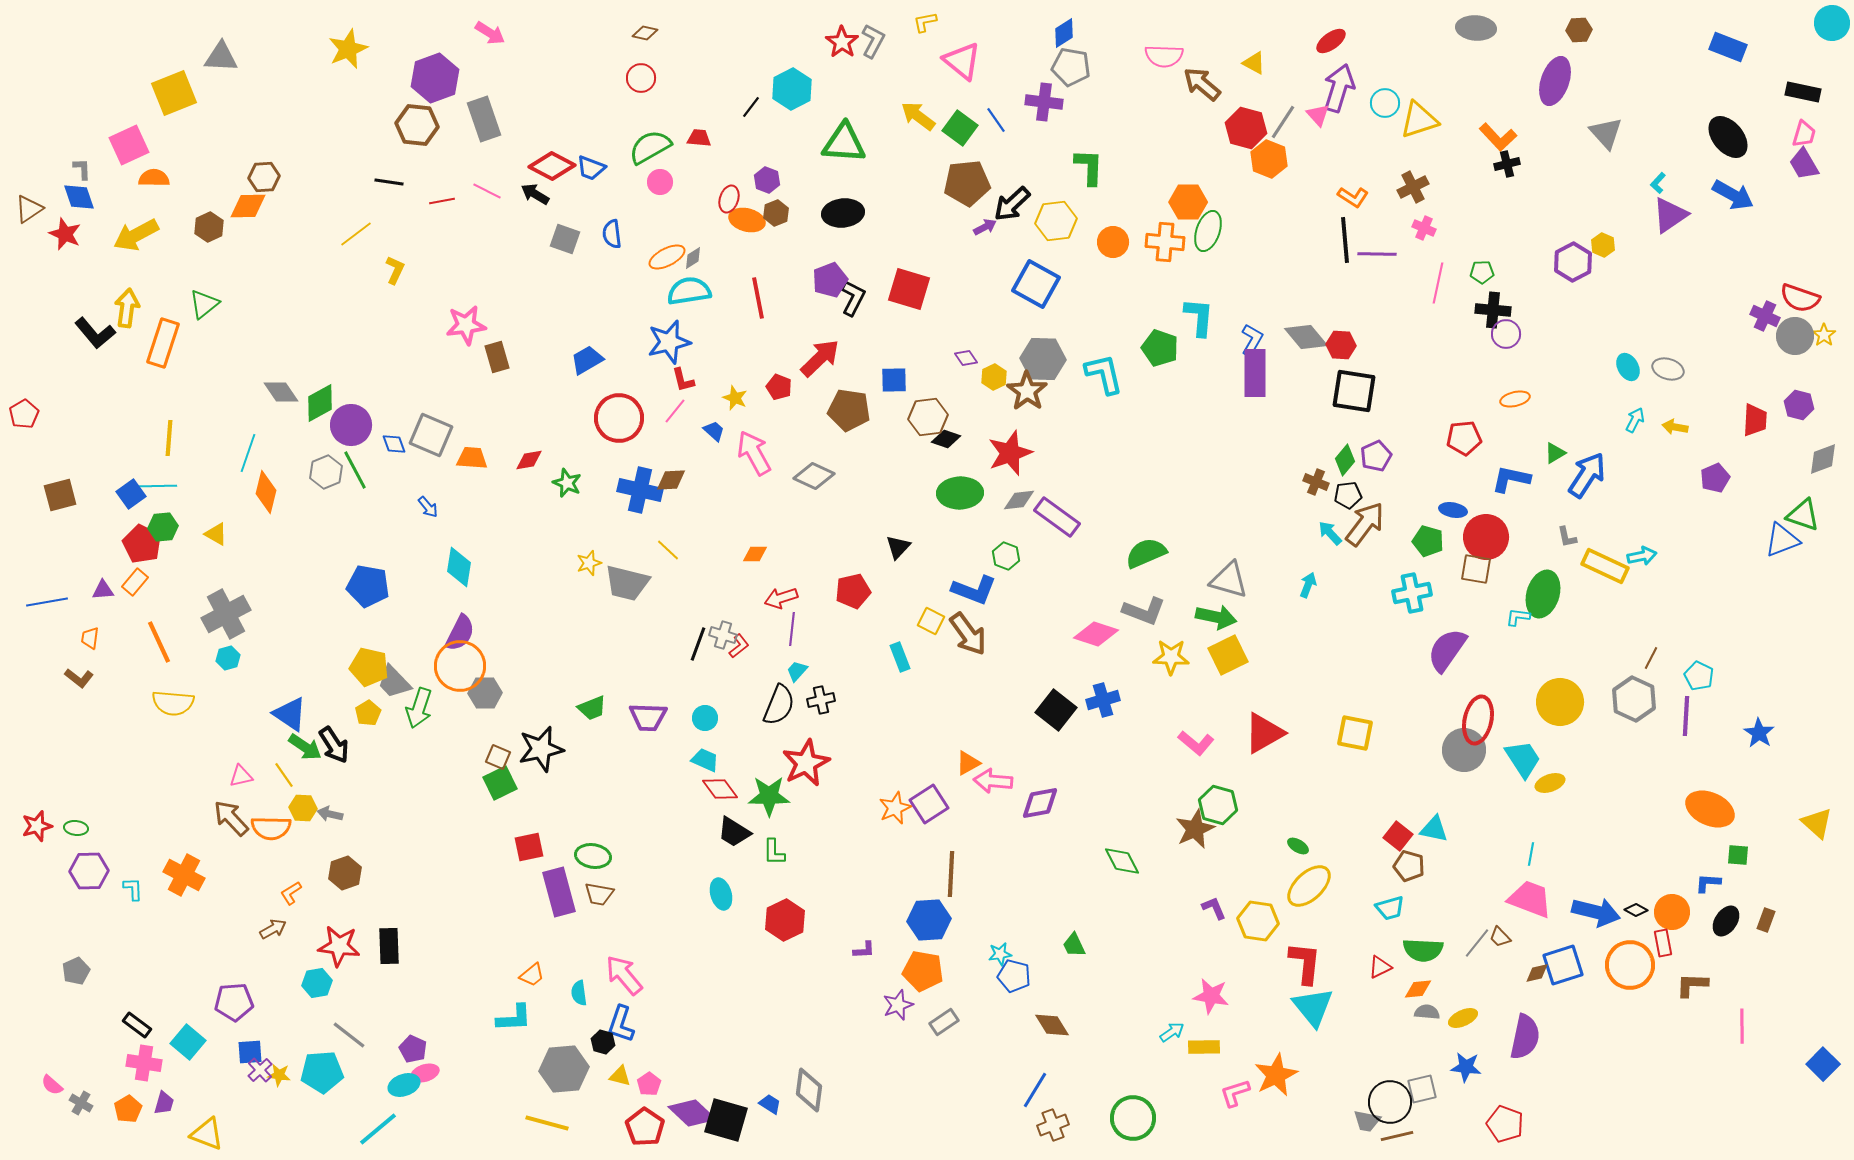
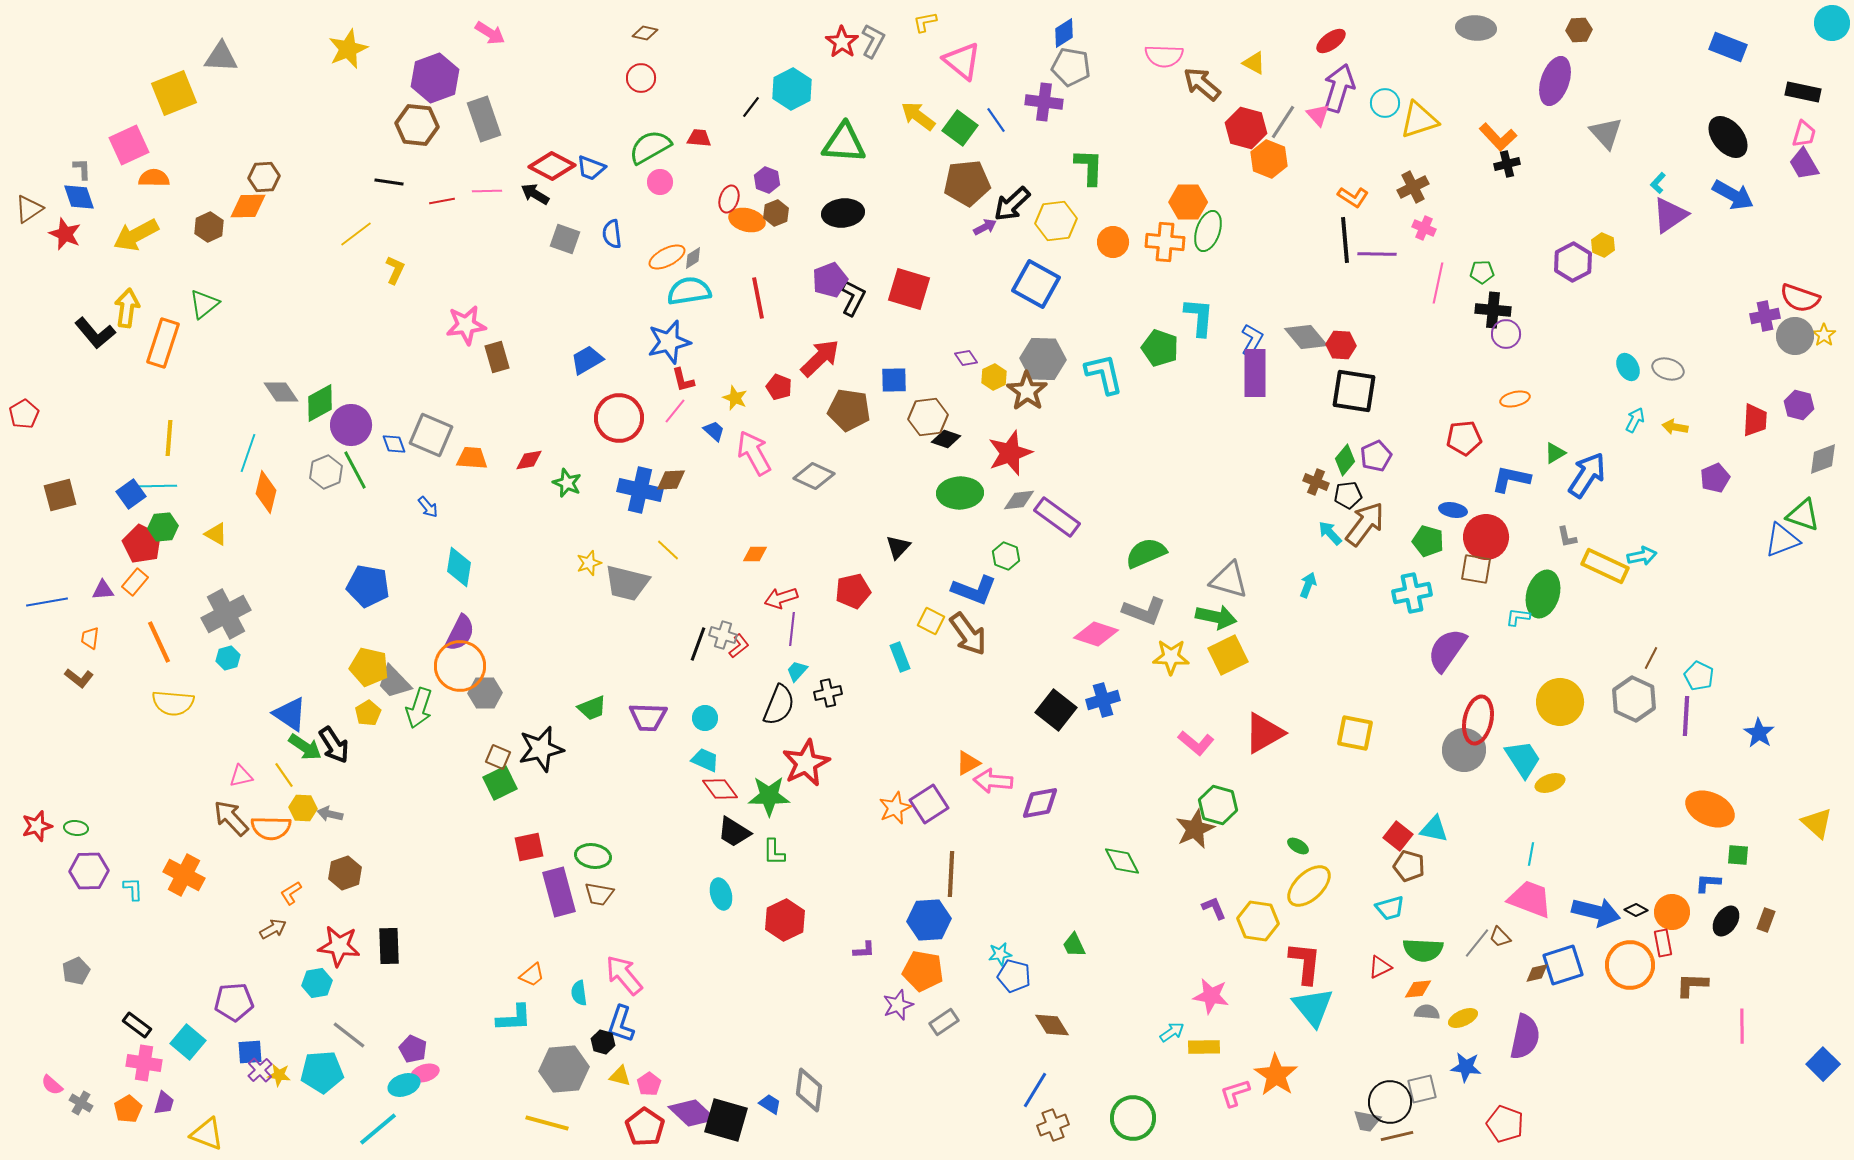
pink line at (487, 191): rotated 28 degrees counterclockwise
purple cross at (1765, 316): rotated 36 degrees counterclockwise
black cross at (821, 700): moved 7 px right, 7 px up
orange star at (1276, 1075): rotated 12 degrees counterclockwise
